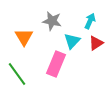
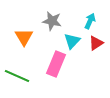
green line: moved 2 px down; rotated 30 degrees counterclockwise
